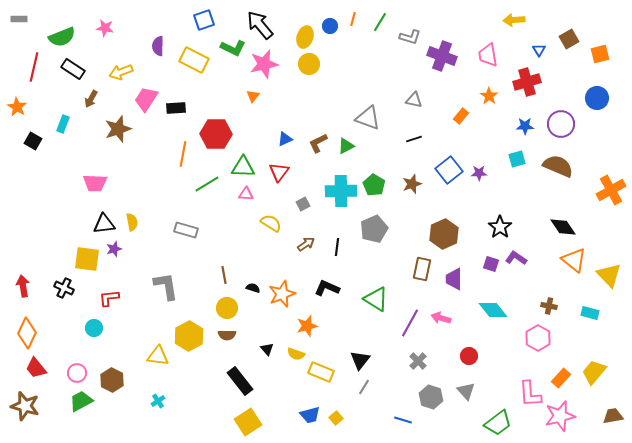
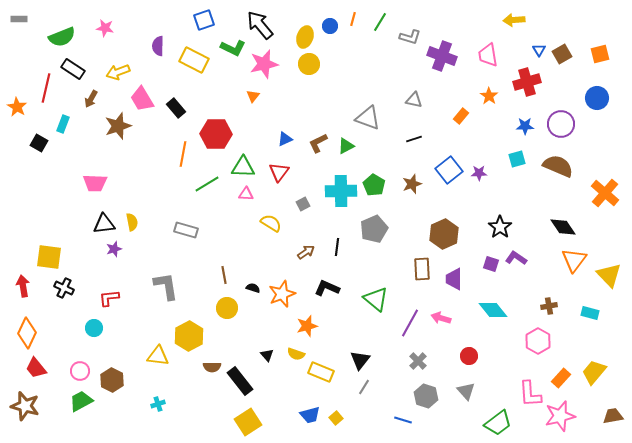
brown square at (569, 39): moved 7 px left, 15 px down
red line at (34, 67): moved 12 px right, 21 px down
yellow arrow at (121, 72): moved 3 px left
pink trapezoid at (146, 99): moved 4 px left; rotated 64 degrees counterclockwise
black rectangle at (176, 108): rotated 54 degrees clockwise
brown star at (118, 129): moved 3 px up
black square at (33, 141): moved 6 px right, 2 px down
orange cross at (611, 190): moved 6 px left, 3 px down; rotated 20 degrees counterclockwise
brown arrow at (306, 244): moved 8 px down
yellow square at (87, 259): moved 38 px left, 2 px up
orange triangle at (574, 260): rotated 28 degrees clockwise
brown rectangle at (422, 269): rotated 15 degrees counterclockwise
green triangle at (376, 299): rotated 8 degrees clockwise
brown cross at (549, 306): rotated 21 degrees counterclockwise
brown semicircle at (227, 335): moved 15 px left, 32 px down
pink hexagon at (538, 338): moved 3 px down
black triangle at (267, 349): moved 6 px down
pink circle at (77, 373): moved 3 px right, 2 px up
gray hexagon at (431, 397): moved 5 px left, 1 px up
cyan cross at (158, 401): moved 3 px down; rotated 16 degrees clockwise
